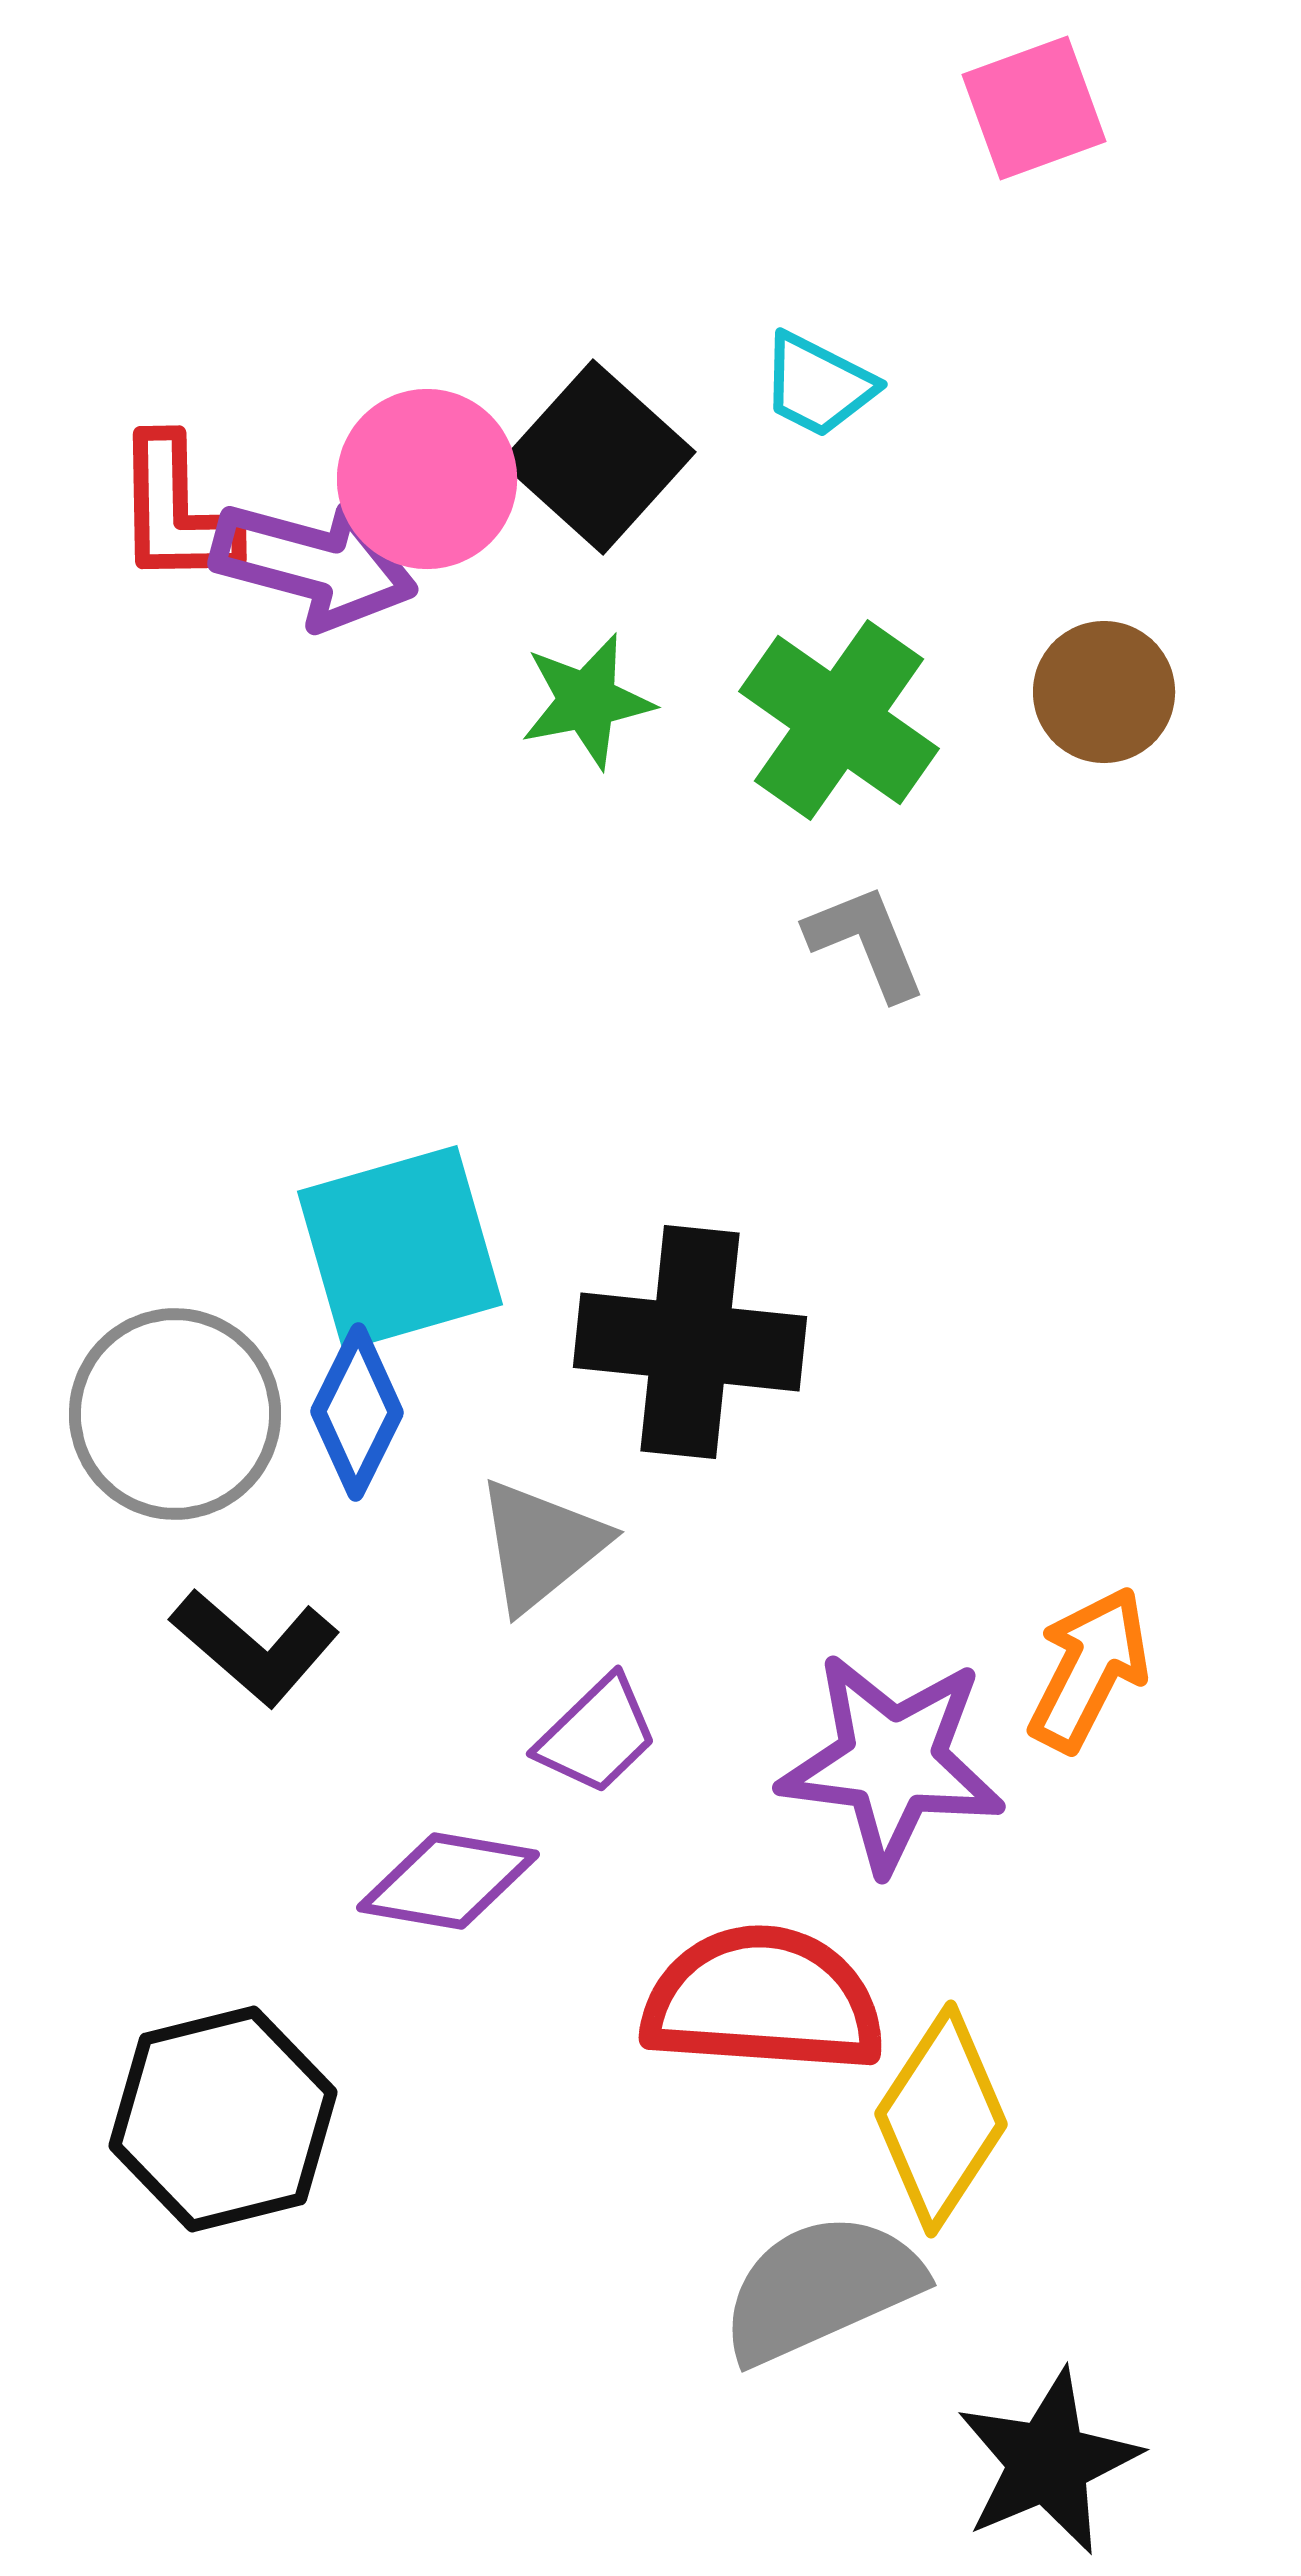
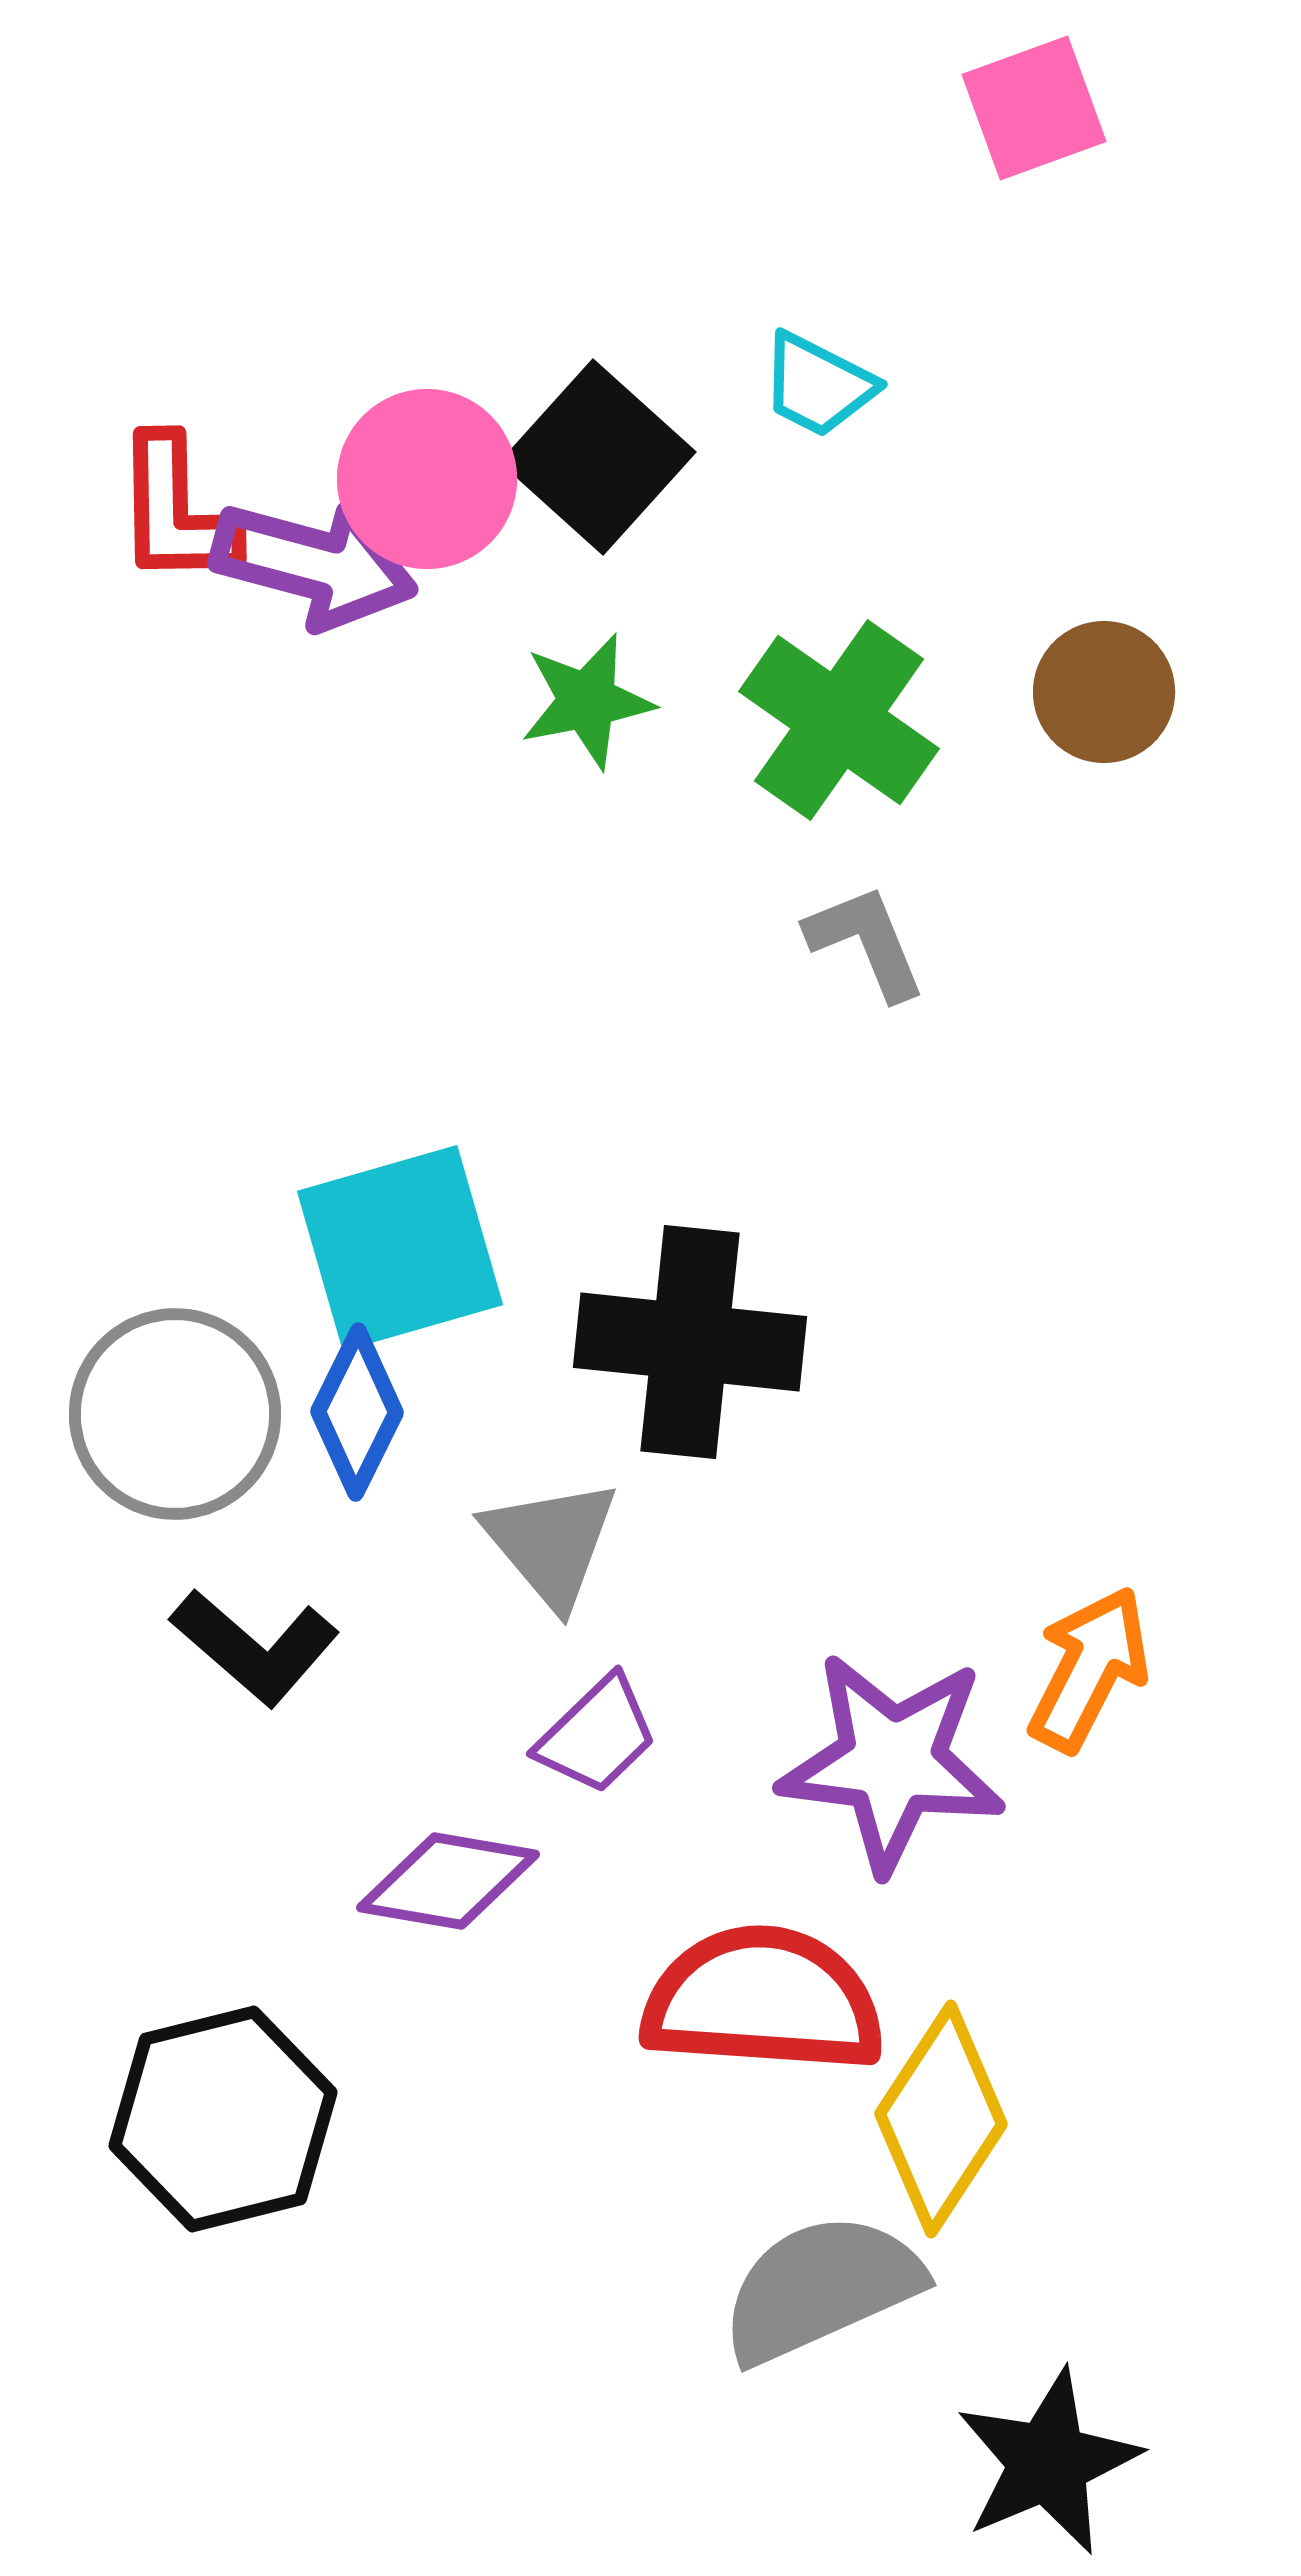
gray triangle: moved 10 px right, 2 px up; rotated 31 degrees counterclockwise
